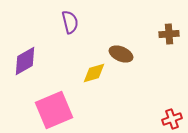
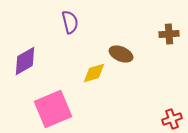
pink square: moved 1 px left, 1 px up
